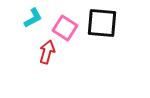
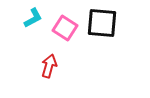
red arrow: moved 2 px right, 14 px down
